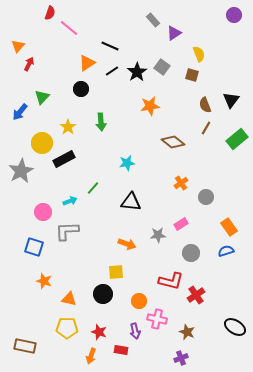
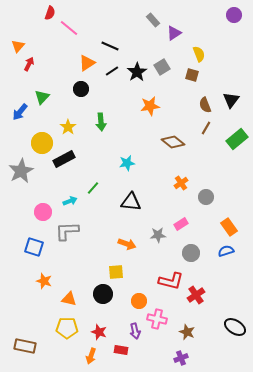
gray square at (162, 67): rotated 21 degrees clockwise
